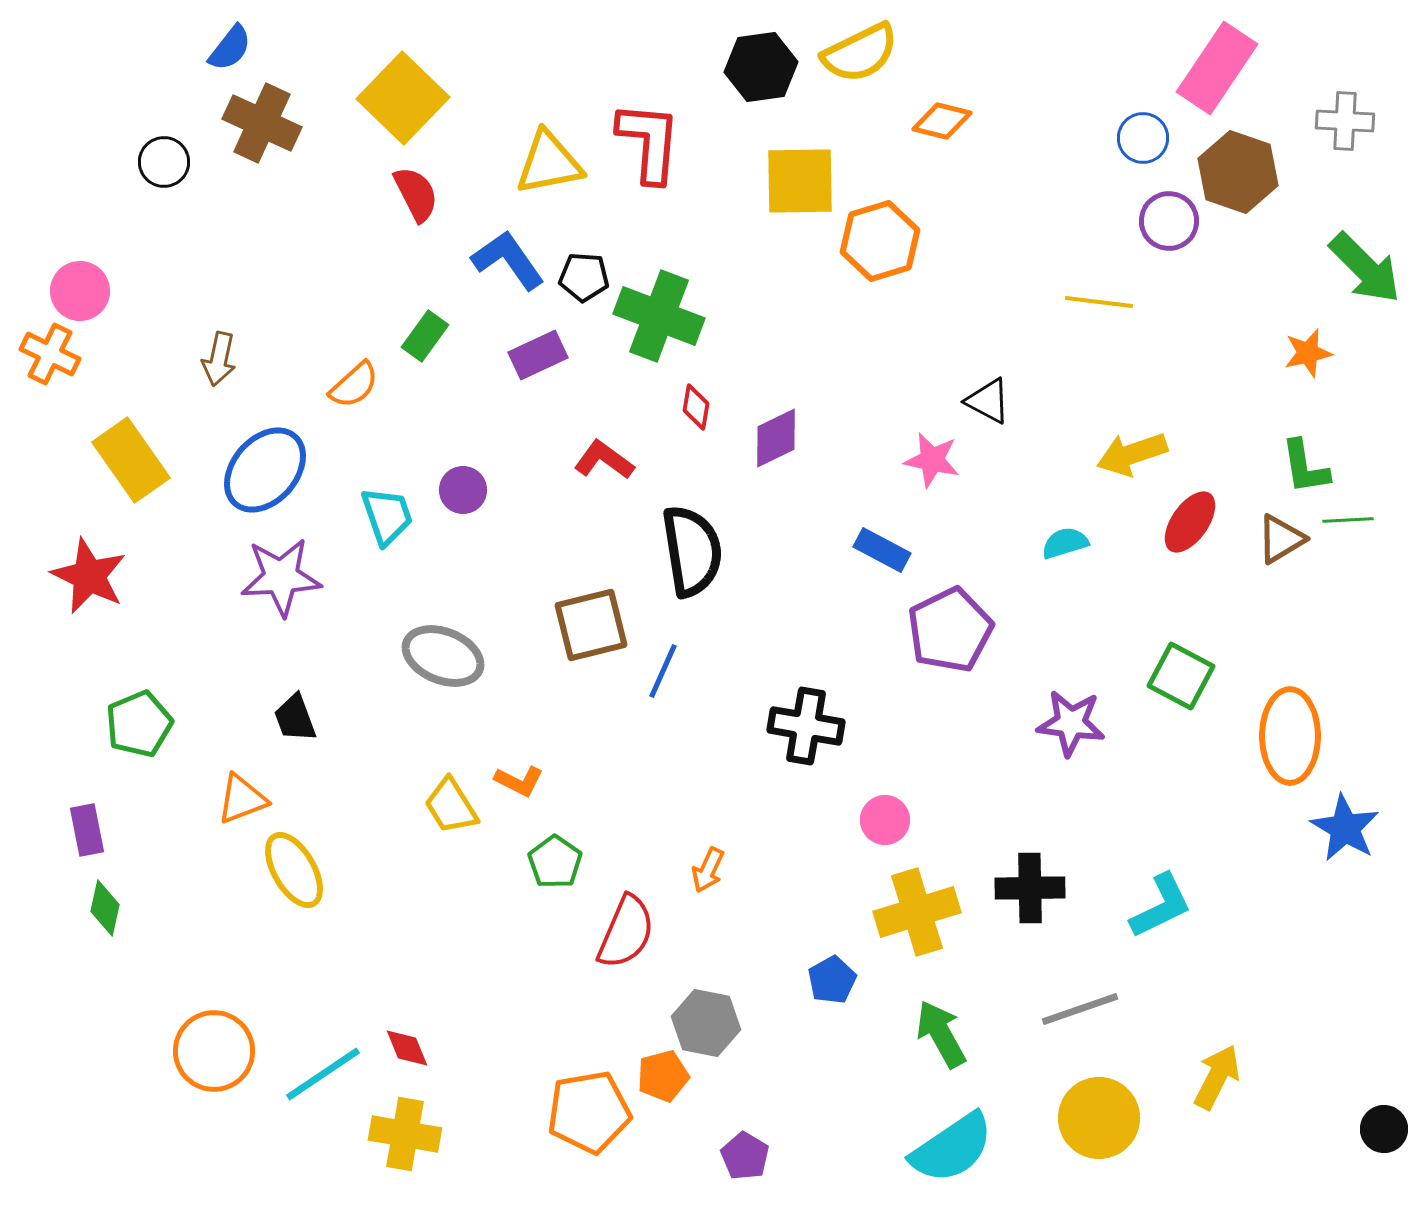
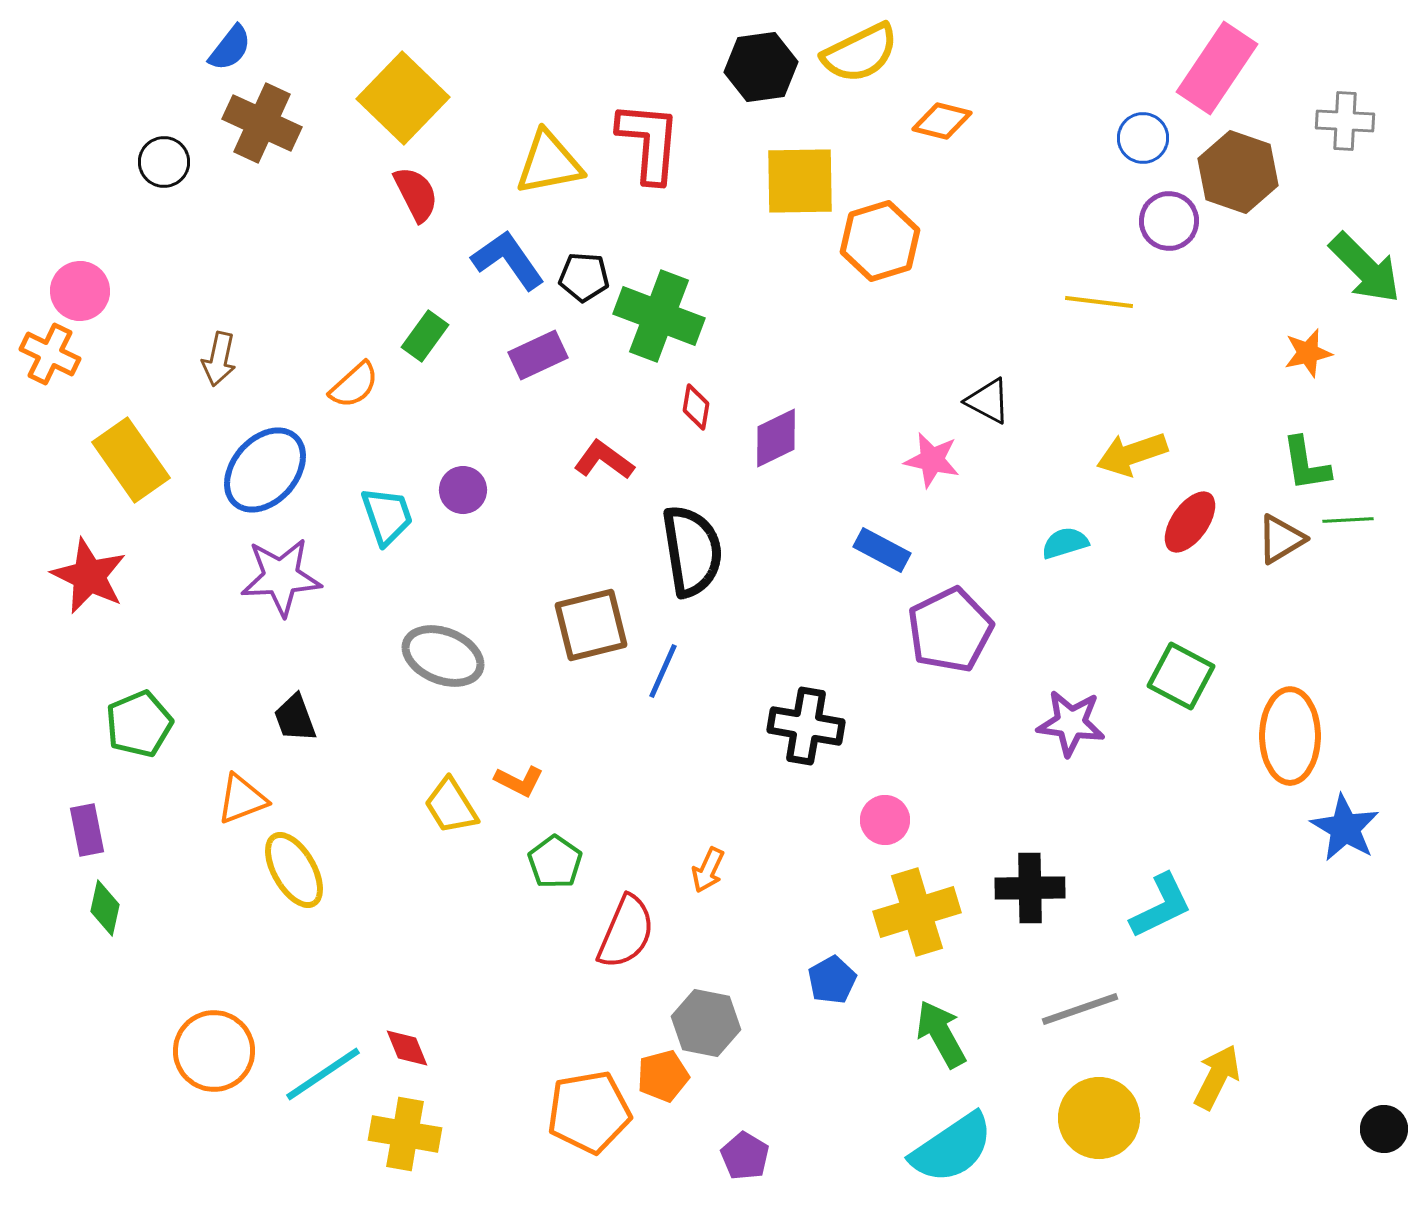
green L-shape at (1305, 467): moved 1 px right, 3 px up
